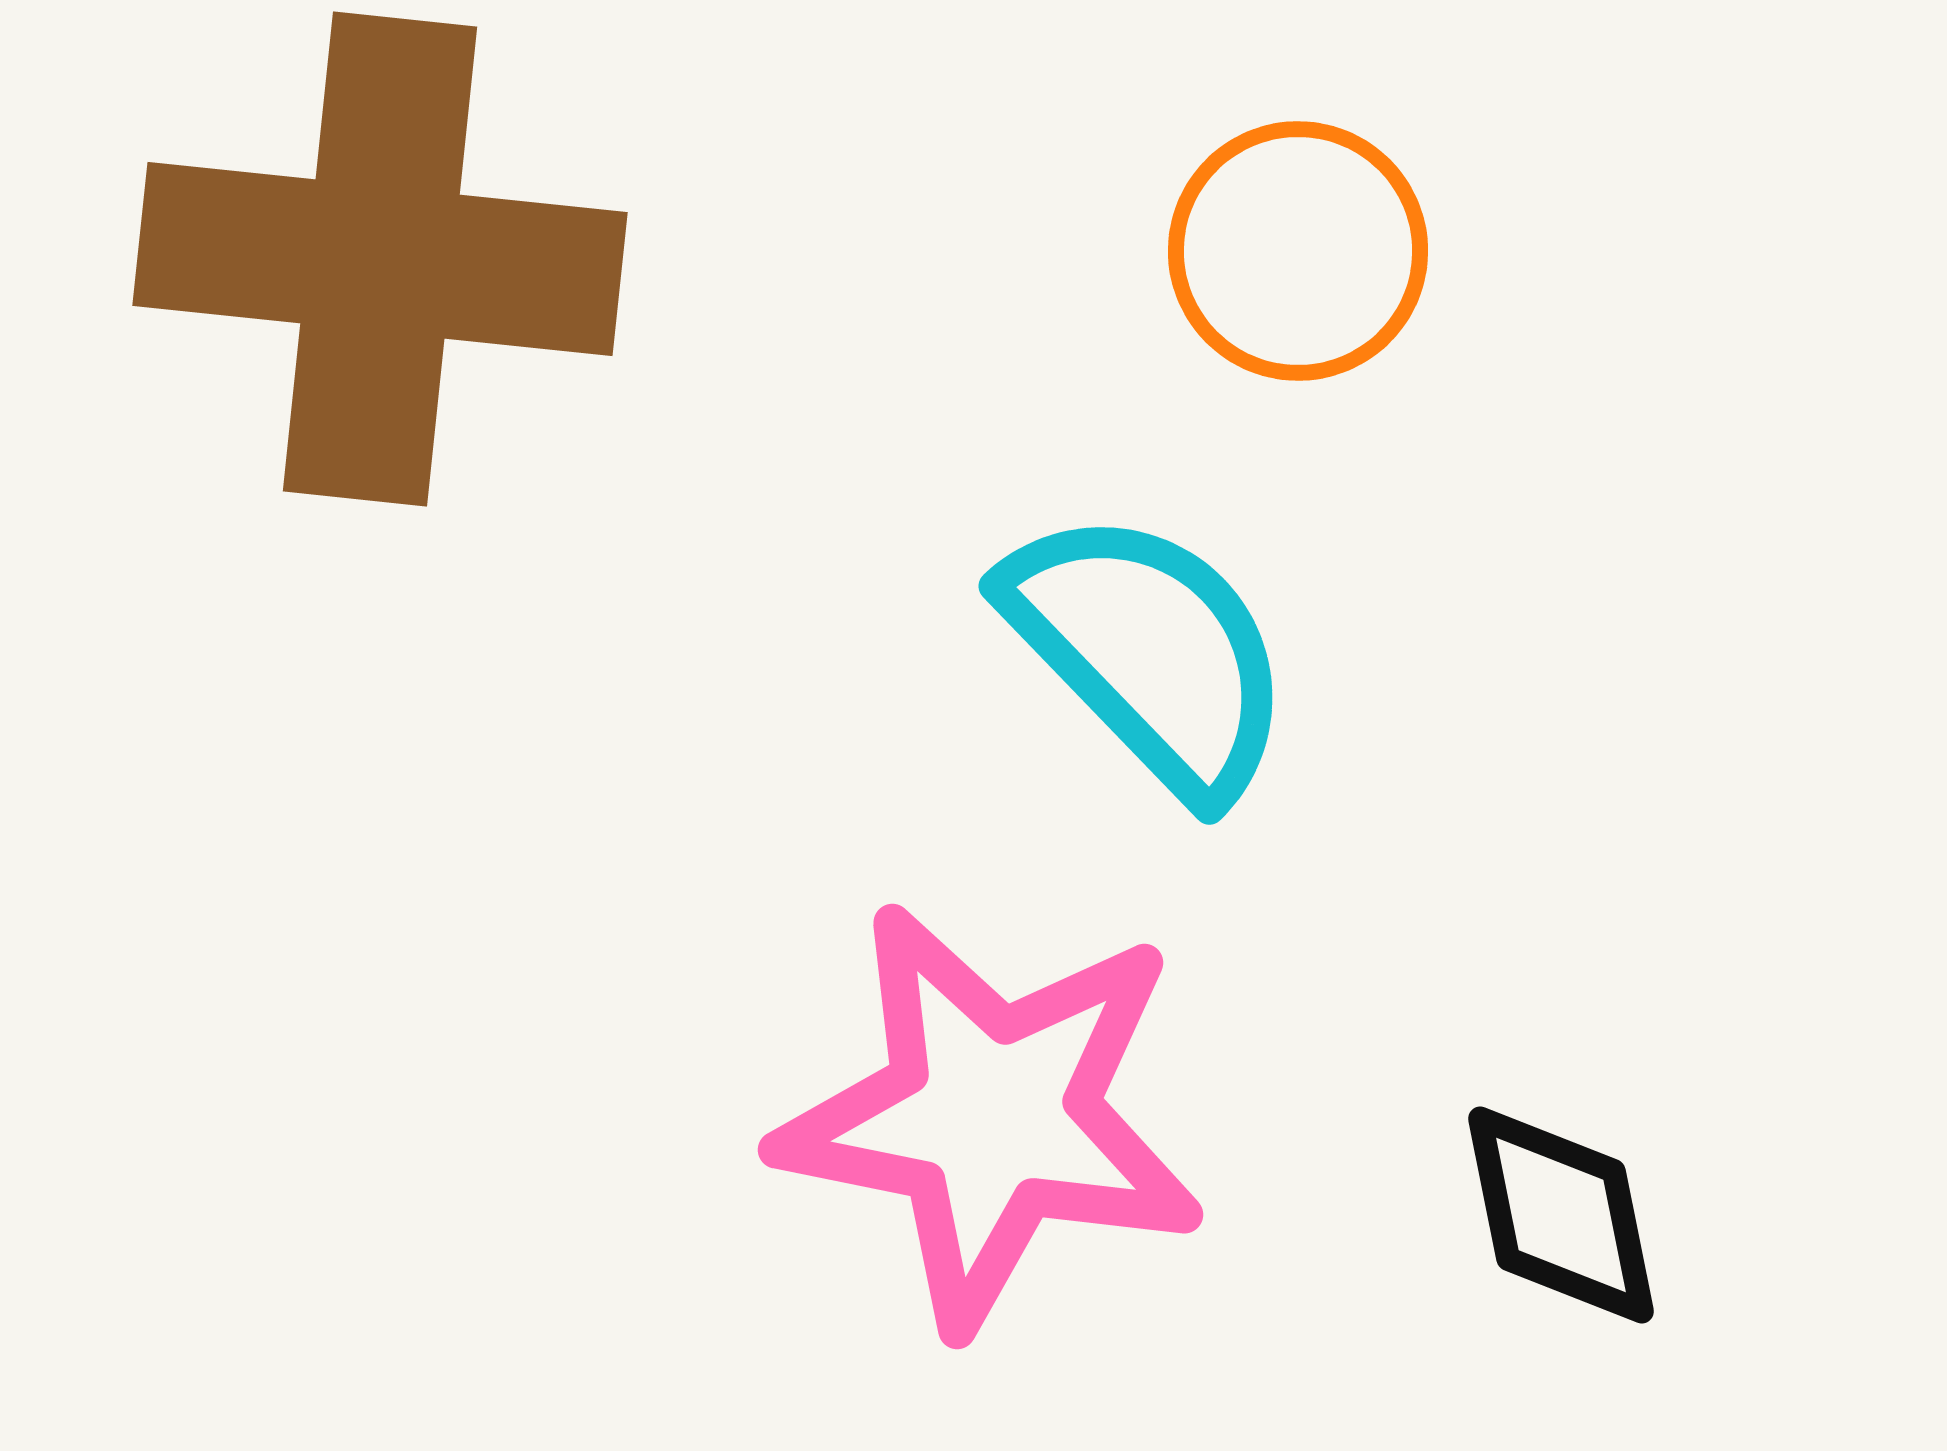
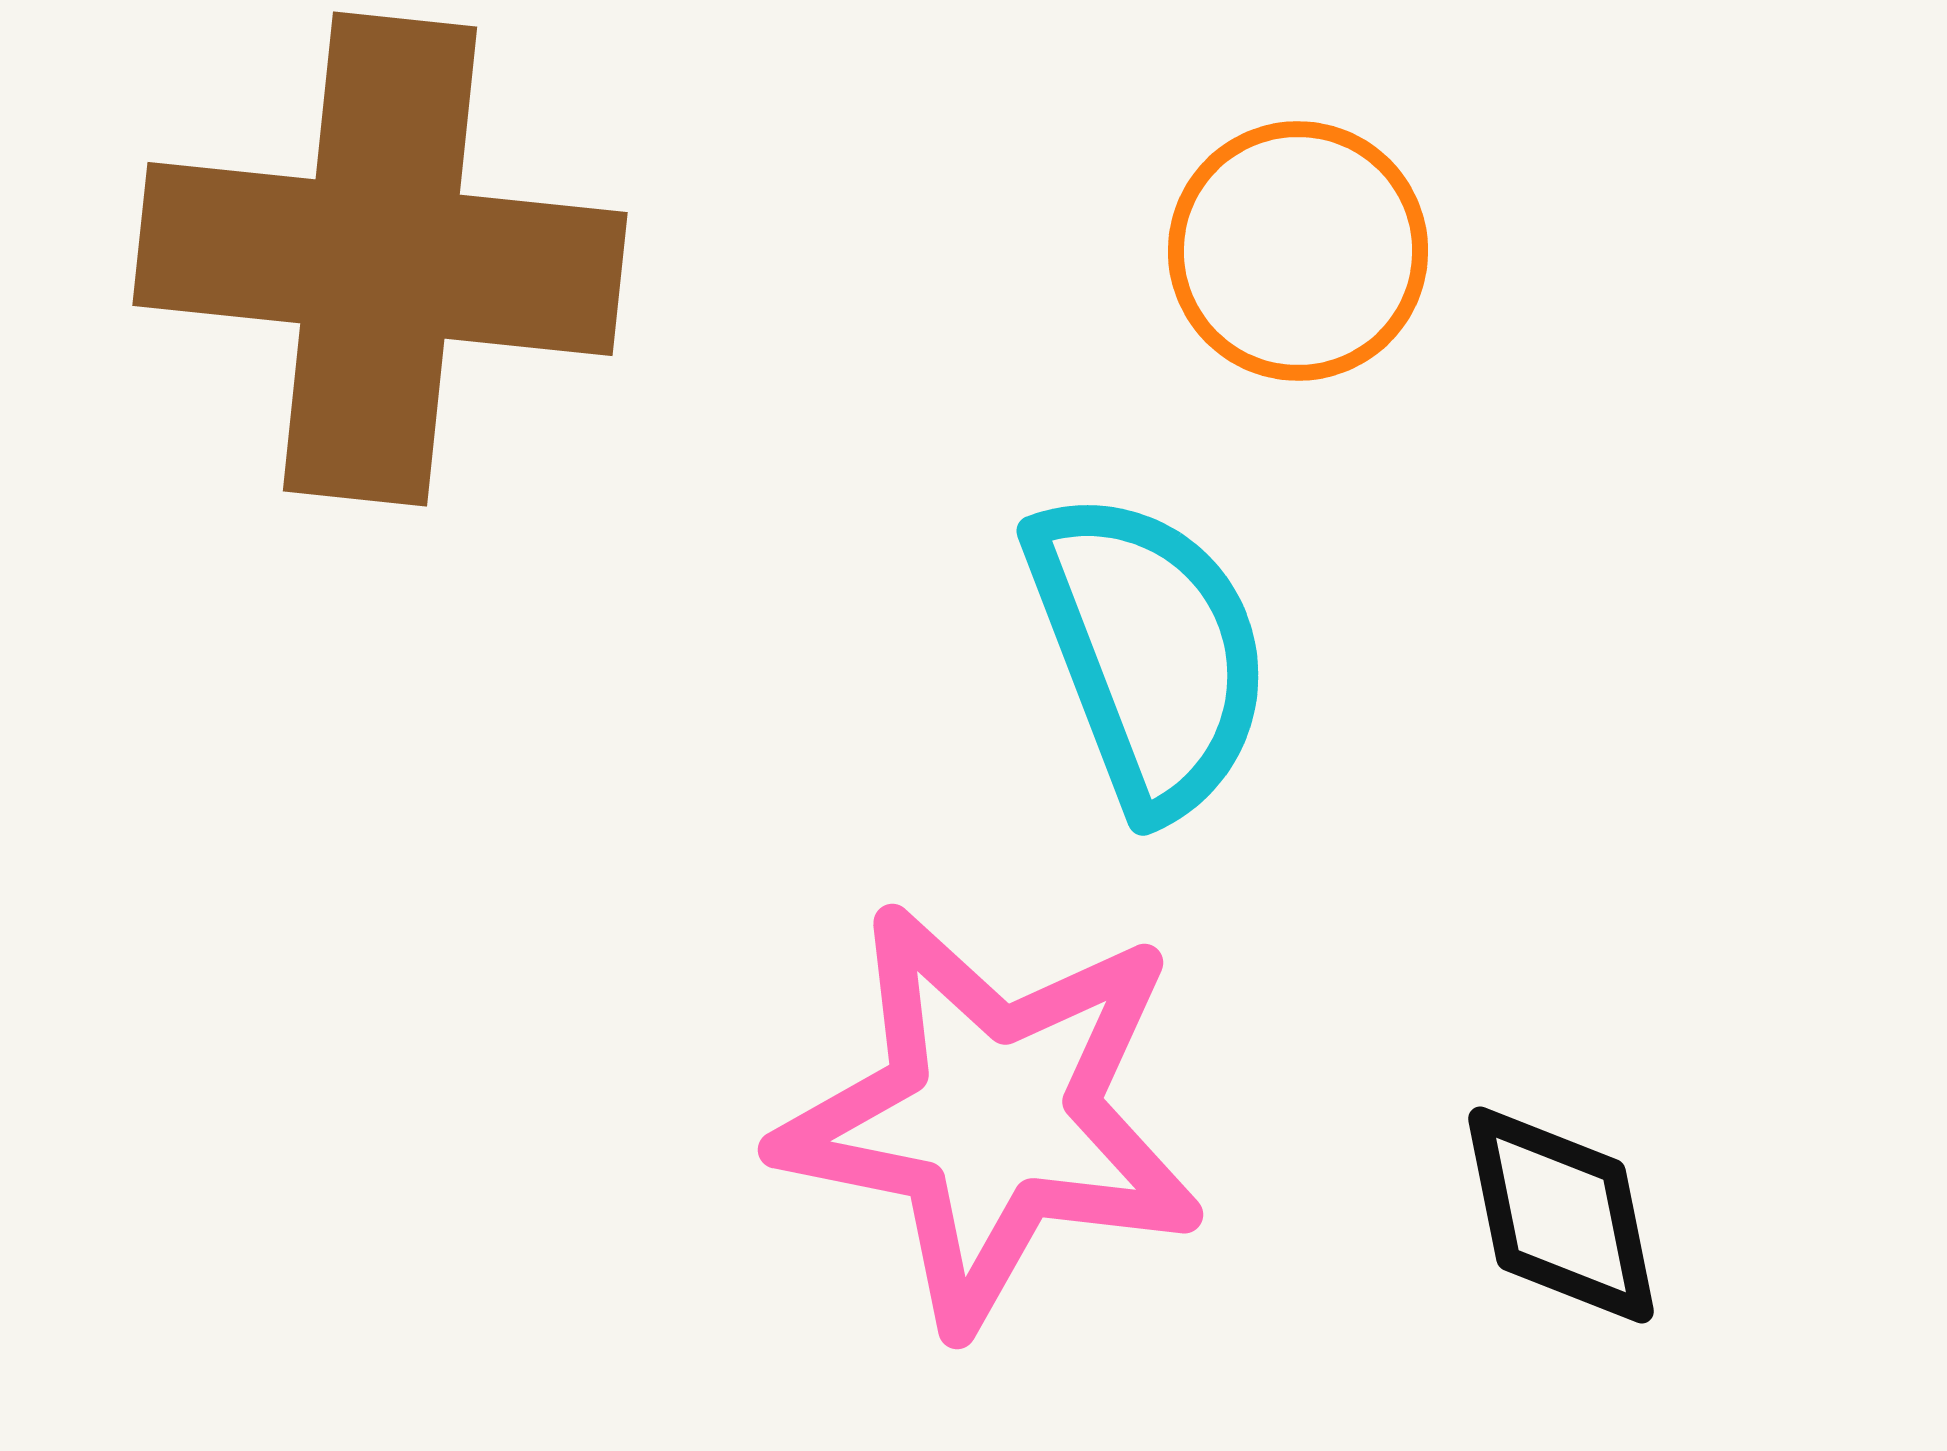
cyan semicircle: rotated 23 degrees clockwise
